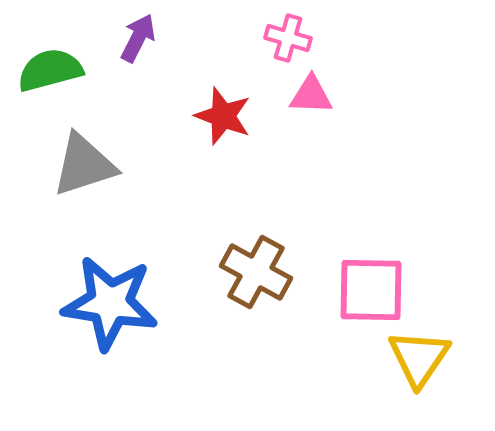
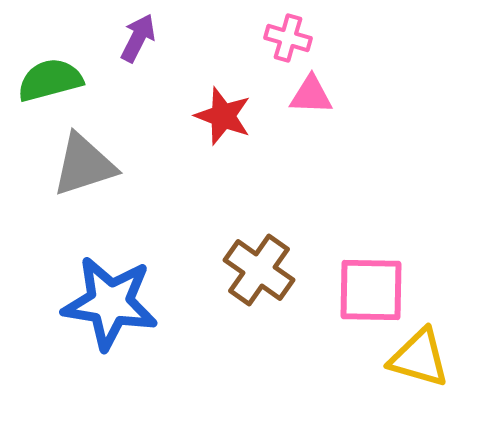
green semicircle: moved 10 px down
brown cross: moved 3 px right, 2 px up; rotated 6 degrees clockwise
yellow triangle: rotated 48 degrees counterclockwise
